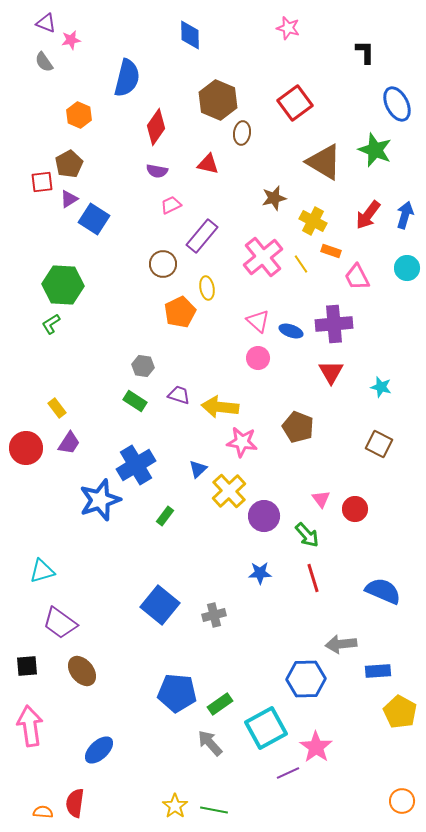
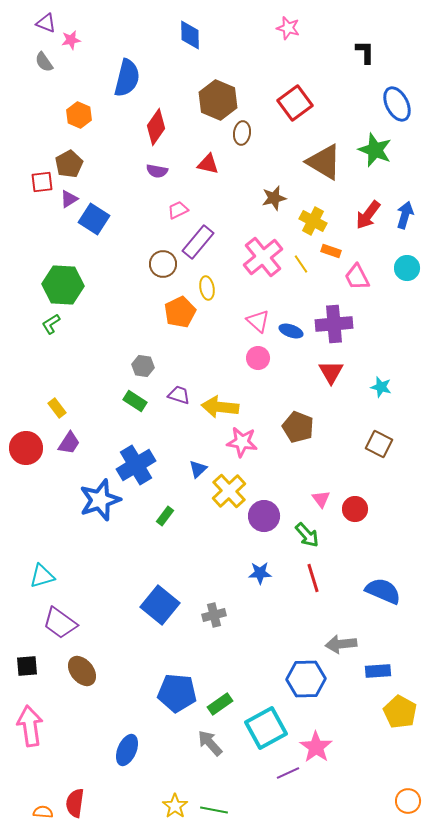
pink trapezoid at (171, 205): moved 7 px right, 5 px down
purple rectangle at (202, 236): moved 4 px left, 6 px down
cyan triangle at (42, 571): moved 5 px down
blue ellipse at (99, 750): moved 28 px right; rotated 24 degrees counterclockwise
orange circle at (402, 801): moved 6 px right
